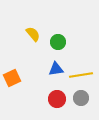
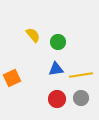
yellow semicircle: moved 1 px down
